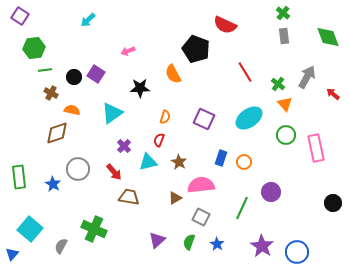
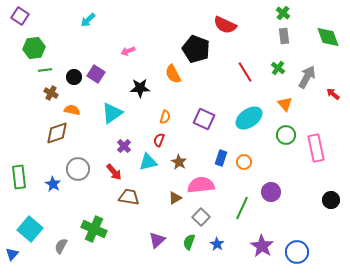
green cross at (278, 84): moved 16 px up
black circle at (333, 203): moved 2 px left, 3 px up
gray square at (201, 217): rotated 18 degrees clockwise
